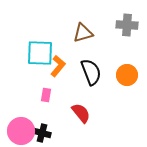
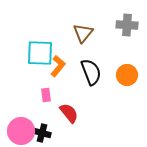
brown triangle: rotated 35 degrees counterclockwise
pink rectangle: rotated 16 degrees counterclockwise
red semicircle: moved 12 px left
